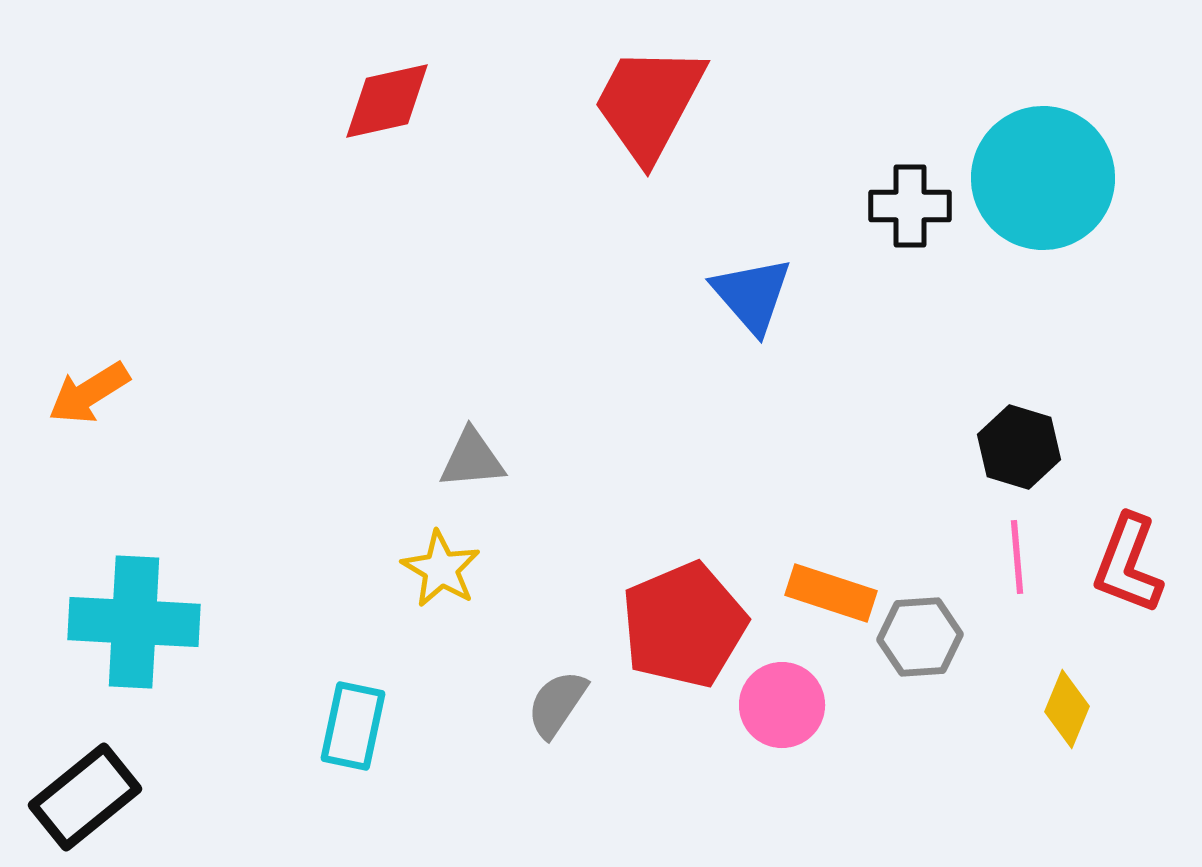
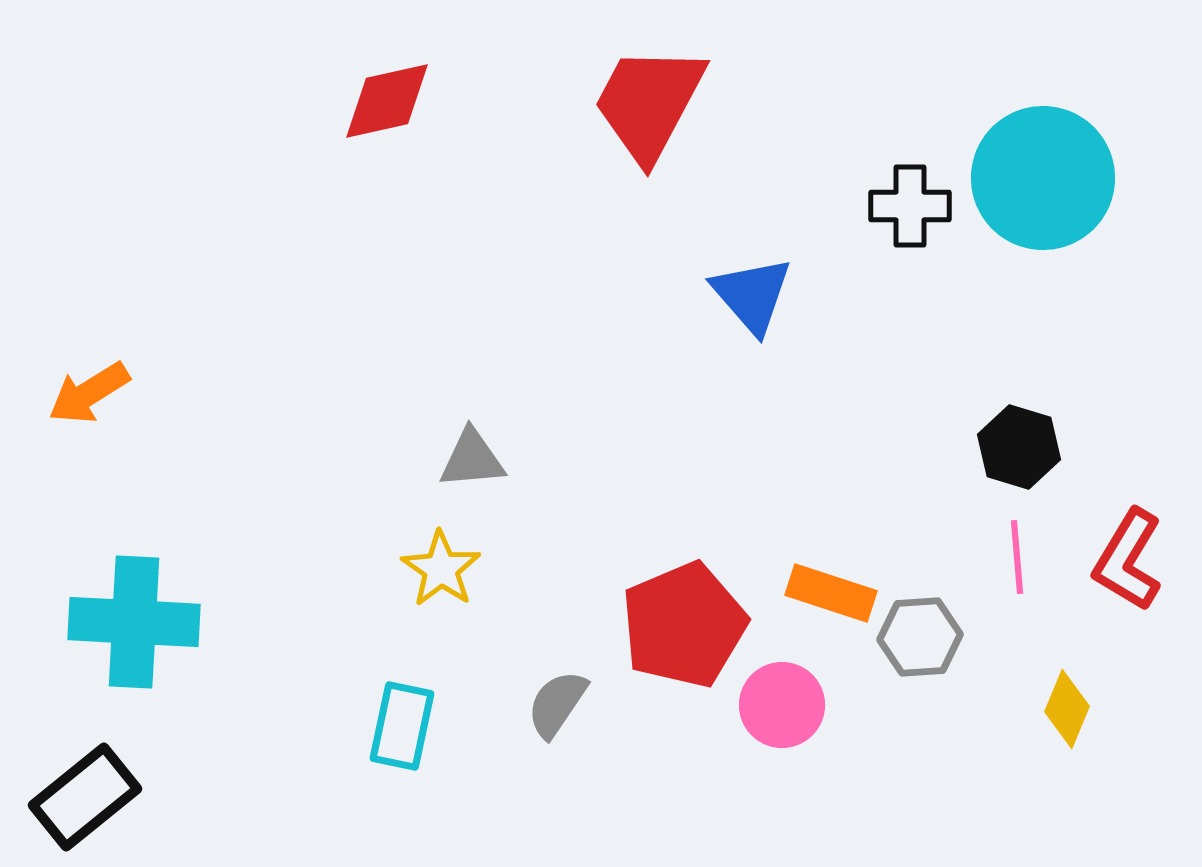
red L-shape: moved 4 px up; rotated 10 degrees clockwise
yellow star: rotated 4 degrees clockwise
cyan rectangle: moved 49 px right
